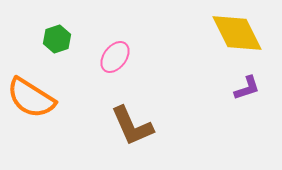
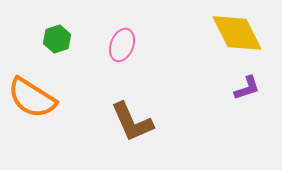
pink ellipse: moved 7 px right, 12 px up; rotated 16 degrees counterclockwise
orange semicircle: moved 1 px right
brown L-shape: moved 4 px up
